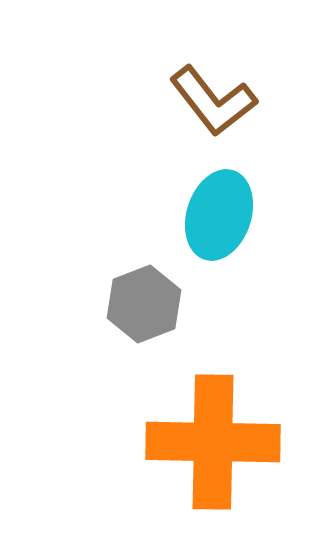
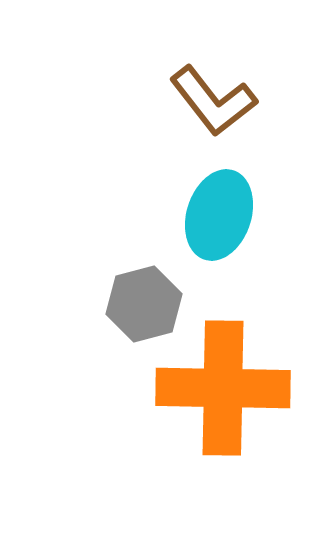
gray hexagon: rotated 6 degrees clockwise
orange cross: moved 10 px right, 54 px up
